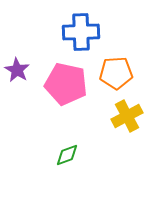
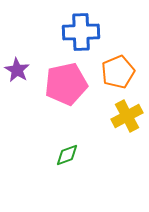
orange pentagon: moved 2 px right, 1 px up; rotated 20 degrees counterclockwise
pink pentagon: rotated 24 degrees counterclockwise
